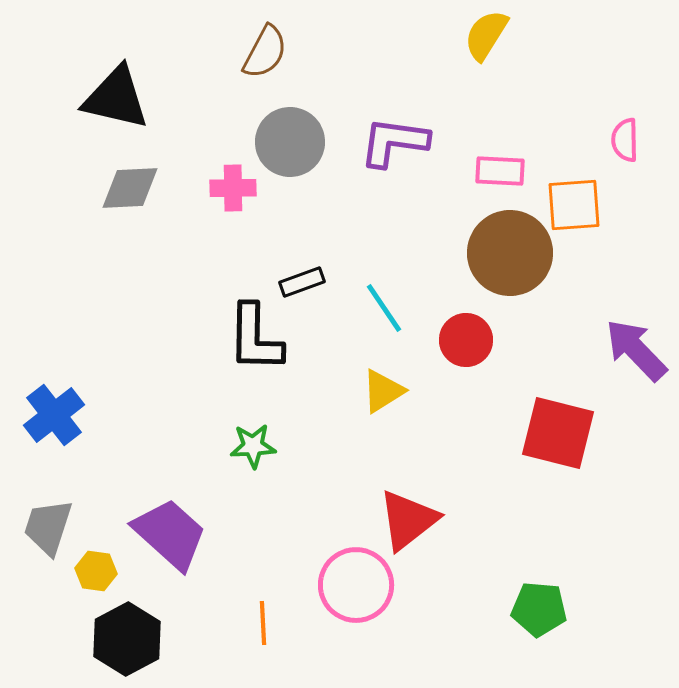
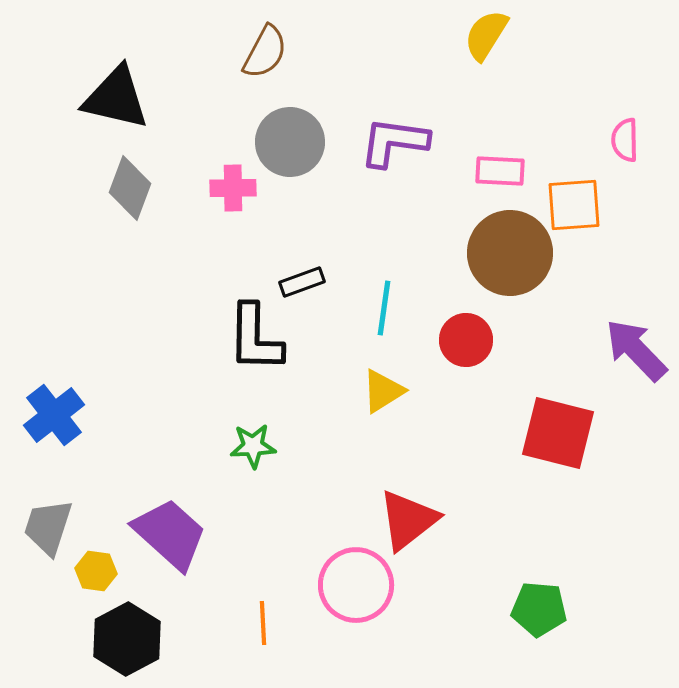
gray diamond: rotated 66 degrees counterclockwise
cyan line: rotated 42 degrees clockwise
